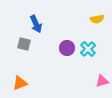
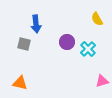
yellow semicircle: rotated 72 degrees clockwise
blue arrow: rotated 18 degrees clockwise
purple circle: moved 6 px up
orange triangle: rotated 35 degrees clockwise
